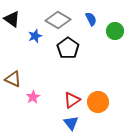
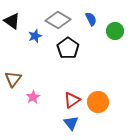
black triangle: moved 2 px down
brown triangle: rotated 42 degrees clockwise
